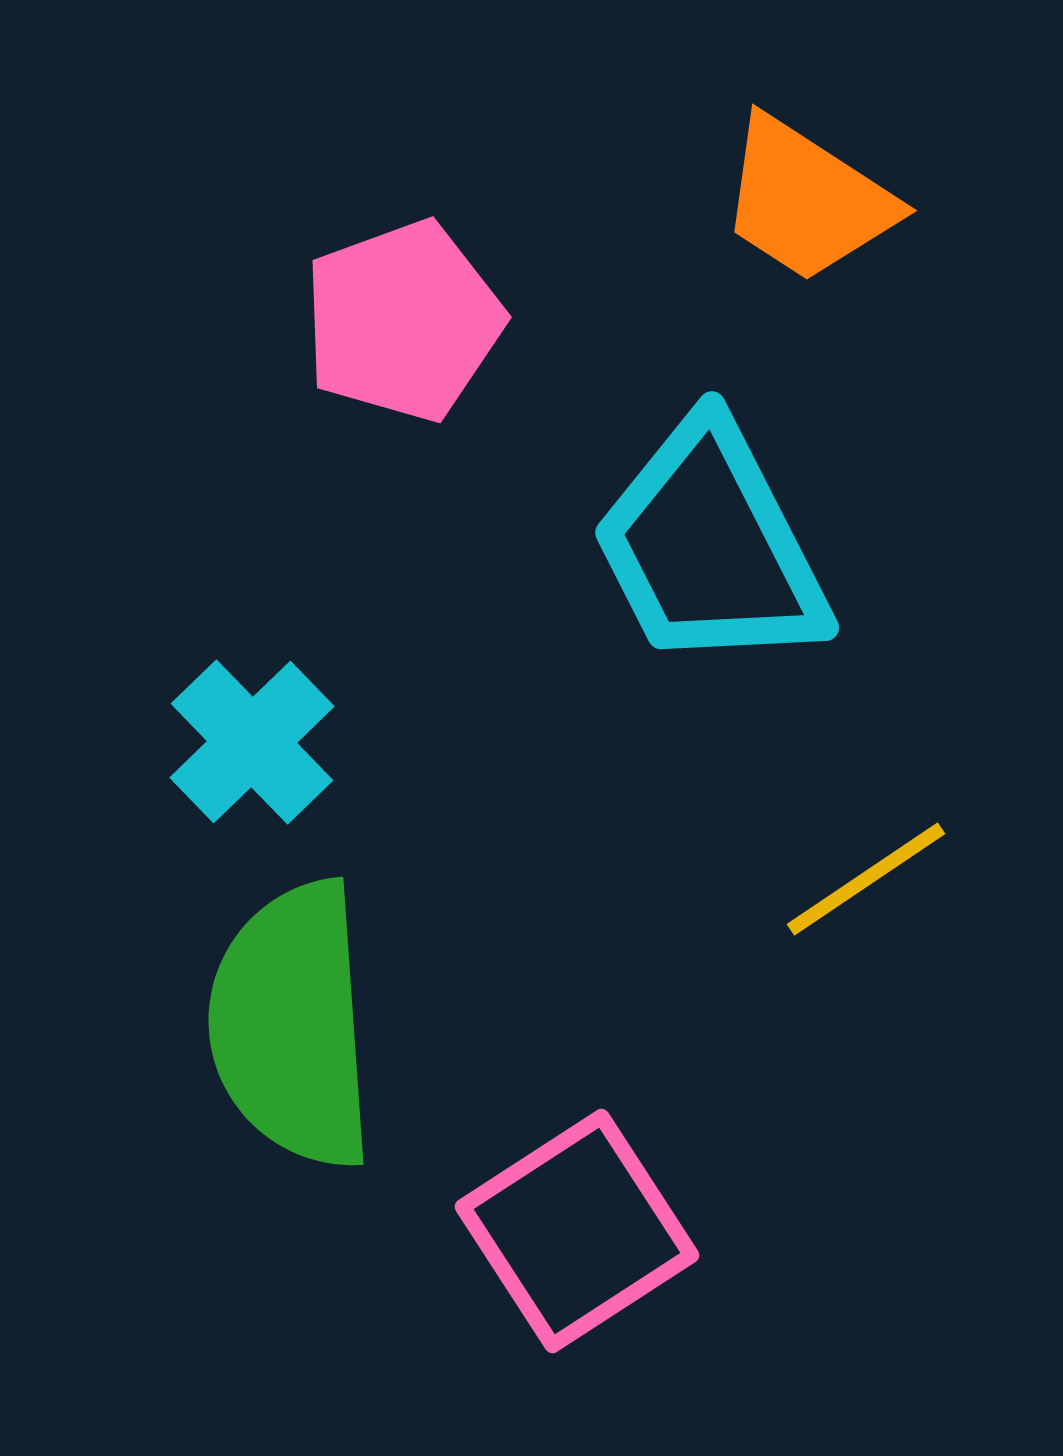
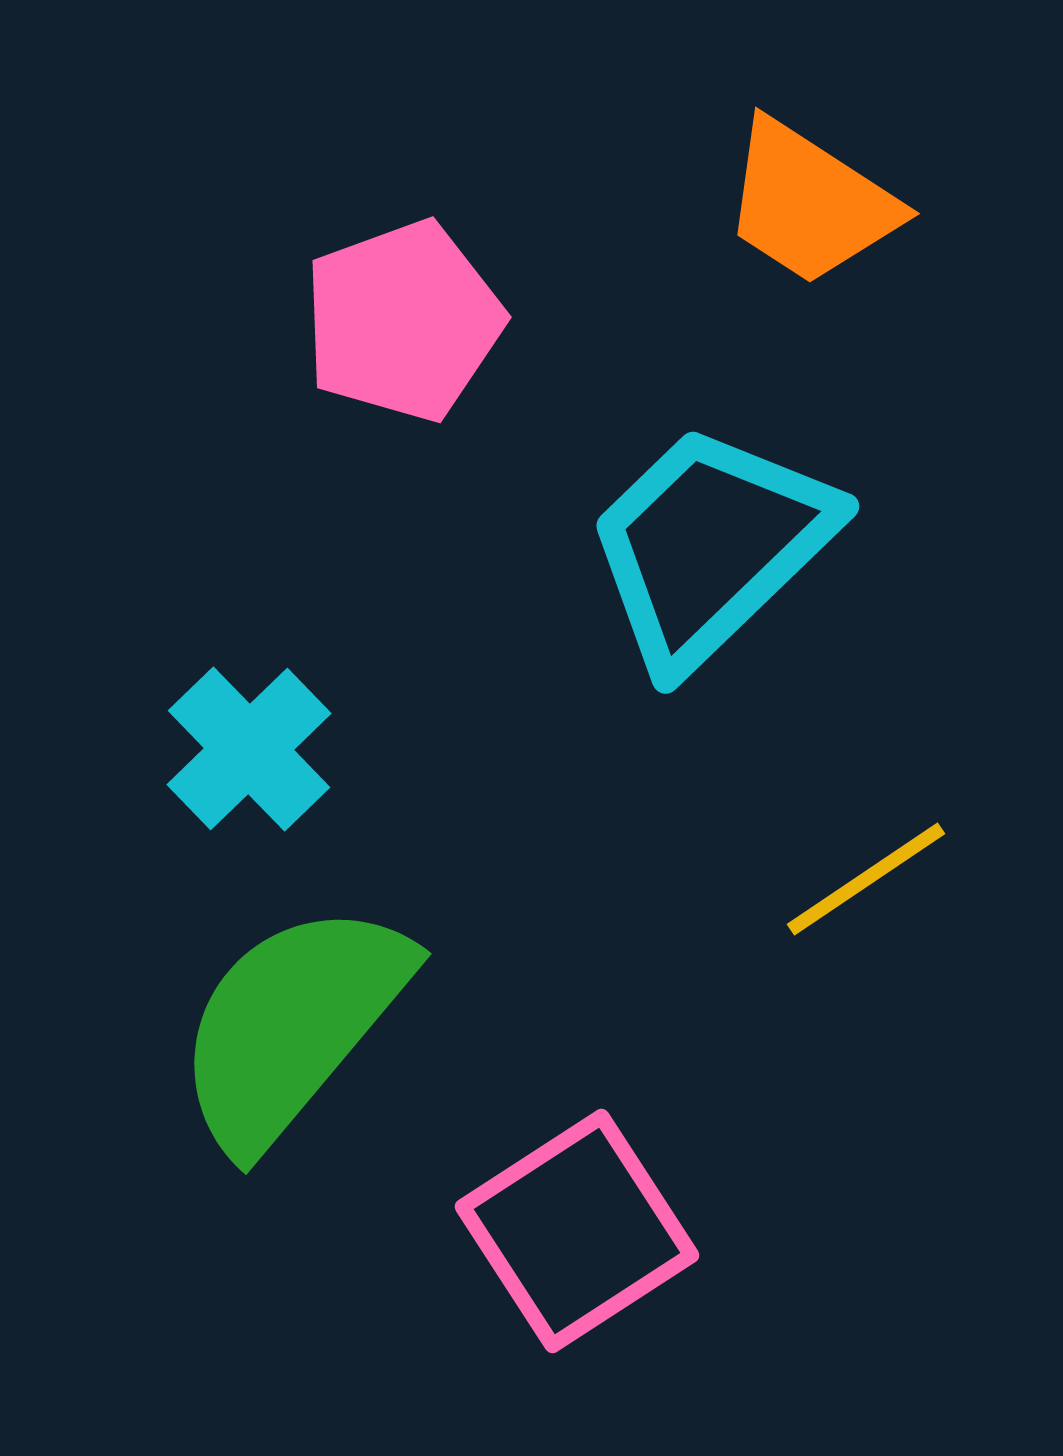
orange trapezoid: moved 3 px right, 3 px down
cyan trapezoid: rotated 73 degrees clockwise
cyan cross: moved 3 px left, 7 px down
green semicircle: rotated 44 degrees clockwise
